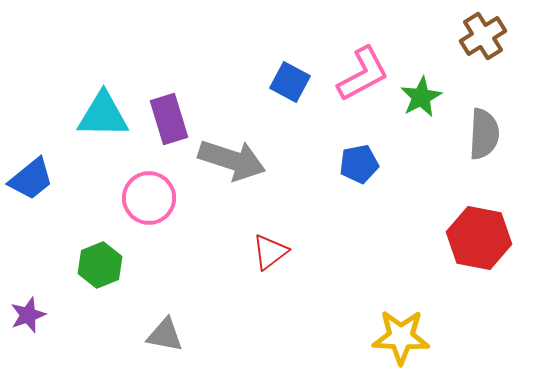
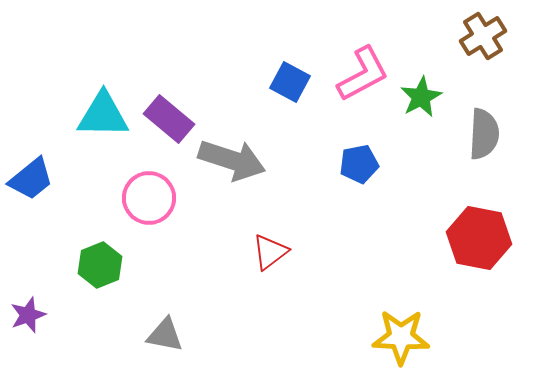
purple rectangle: rotated 33 degrees counterclockwise
